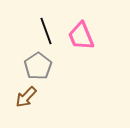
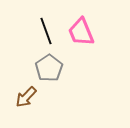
pink trapezoid: moved 4 px up
gray pentagon: moved 11 px right, 2 px down
